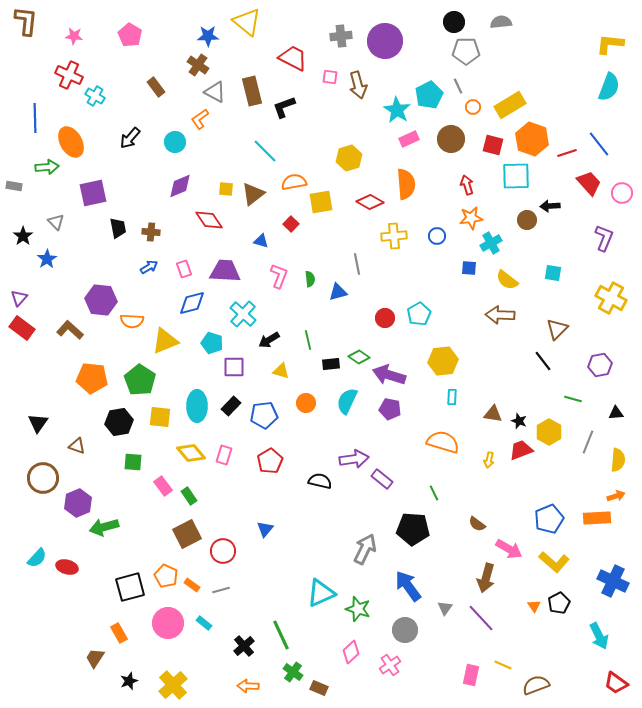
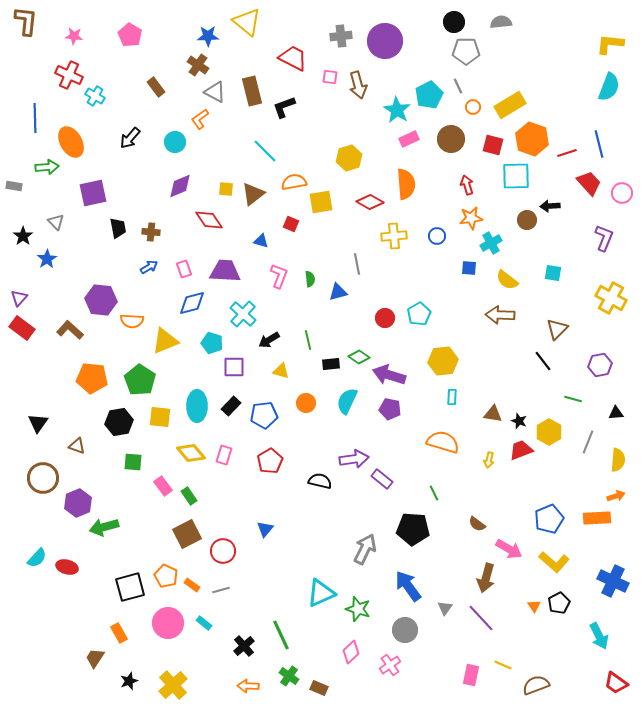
blue line at (599, 144): rotated 24 degrees clockwise
red square at (291, 224): rotated 21 degrees counterclockwise
green cross at (293, 672): moved 4 px left, 4 px down
